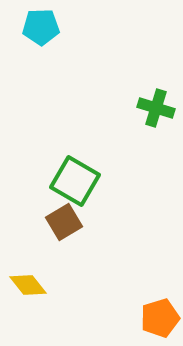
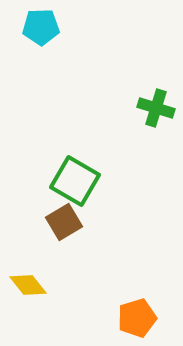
orange pentagon: moved 23 px left
